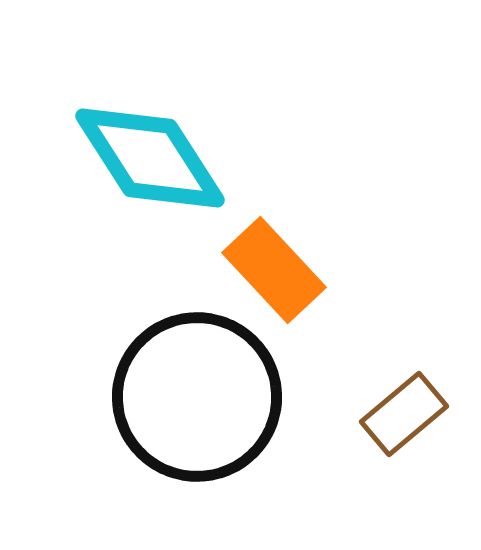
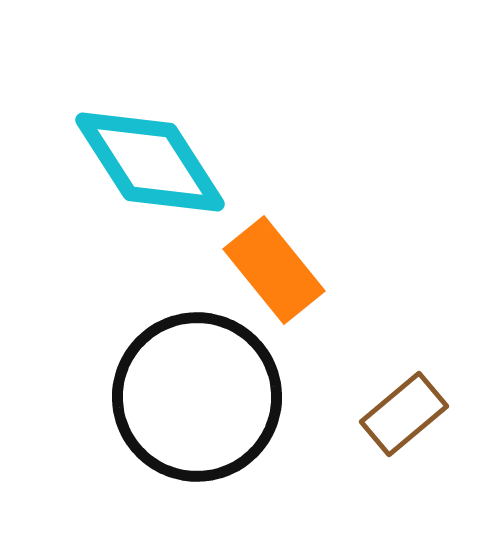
cyan diamond: moved 4 px down
orange rectangle: rotated 4 degrees clockwise
